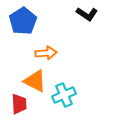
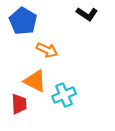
blue pentagon: rotated 8 degrees counterclockwise
orange arrow: moved 1 px right, 3 px up; rotated 30 degrees clockwise
